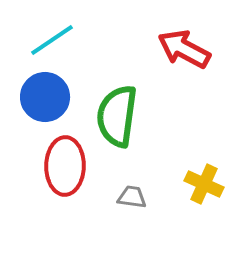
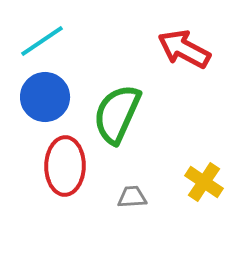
cyan line: moved 10 px left, 1 px down
green semicircle: moved 2 px up; rotated 16 degrees clockwise
yellow cross: moved 2 px up; rotated 9 degrees clockwise
gray trapezoid: rotated 12 degrees counterclockwise
